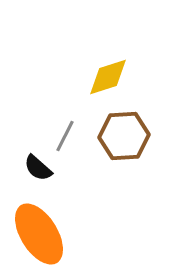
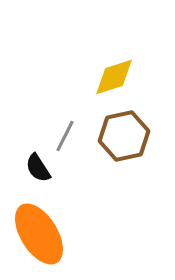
yellow diamond: moved 6 px right
brown hexagon: rotated 9 degrees counterclockwise
black semicircle: rotated 16 degrees clockwise
